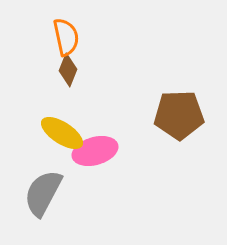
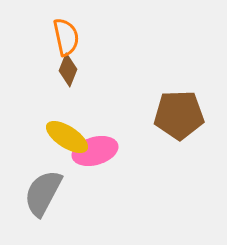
yellow ellipse: moved 5 px right, 4 px down
